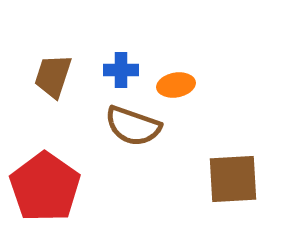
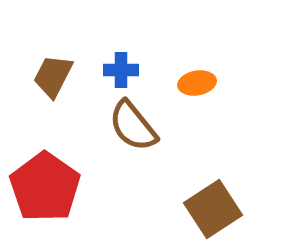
brown trapezoid: rotated 9 degrees clockwise
orange ellipse: moved 21 px right, 2 px up
brown semicircle: rotated 32 degrees clockwise
brown square: moved 20 px left, 30 px down; rotated 30 degrees counterclockwise
